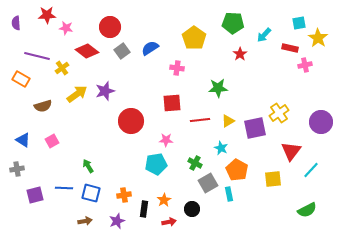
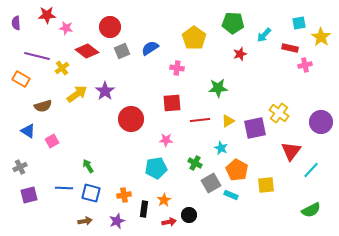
yellow star at (318, 38): moved 3 px right, 1 px up
gray square at (122, 51): rotated 14 degrees clockwise
red star at (240, 54): rotated 16 degrees clockwise
purple star at (105, 91): rotated 18 degrees counterclockwise
yellow cross at (279, 113): rotated 18 degrees counterclockwise
red circle at (131, 121): moved 2 px up
blue triangle at (23, 140): moved 5 px right, 9 px up
cyan pentagon at (156, 164): moved 4 px down
gray cross at (17, 169): moved 3 px right, 2 px up; rotated 16 degrees counterclockwise
yellow square at (273, 179): moved 7 px left, 6 px down
gray square at (208, 183): moved 3 px right
cyan rectangle at (229, 194): moved 2 px right, 1 px down; rotated 56 degrees counterclockwise
purple square at (35, 195): moved 6 px left
black circle at (192, 209): moved 3 px left, 6 px down
green semicircle at (307, 210): moved 4 px right
